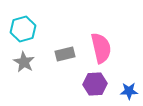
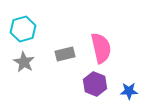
purple hexagon: rotated 25 degrees clockwise
